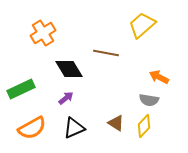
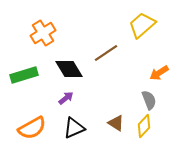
brown line: rotated 45 degrees counterclockwise
orange arrow: moved 4 px up; rotated 60 degrees counterclockwise
green rectangle: moved 3 px right, 14 px up; rotated 8 degrees clockwise
gray semicircle: rotated 120 degrees counterclockwise
